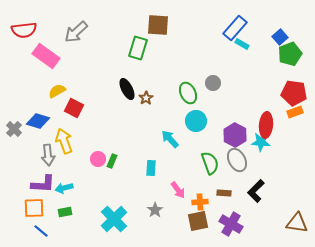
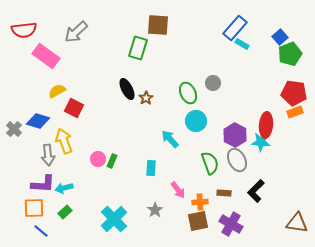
green rectangle at (65, 212): rotated 32 degrees counterclockwise
